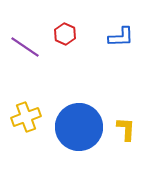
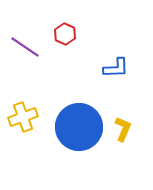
blue L-shape: moved 5 px left, 31 px down
yellow cross: moved 3 px left
yellow L-shape: moved 3 px left; rotated 20 degrees clockwise
